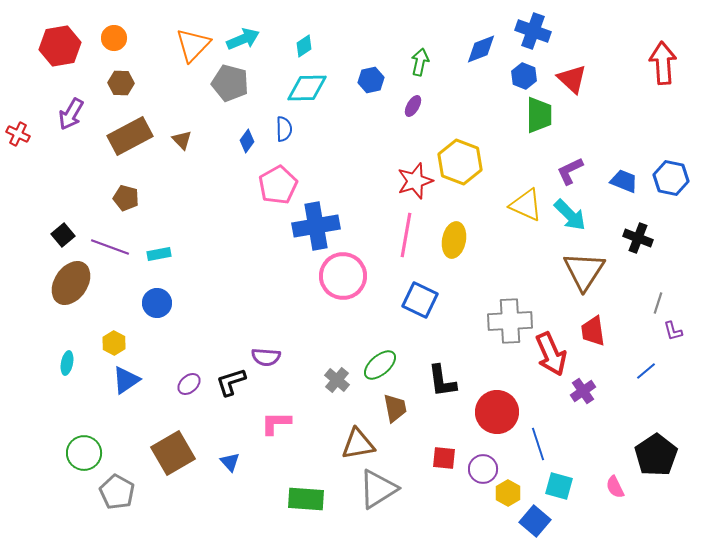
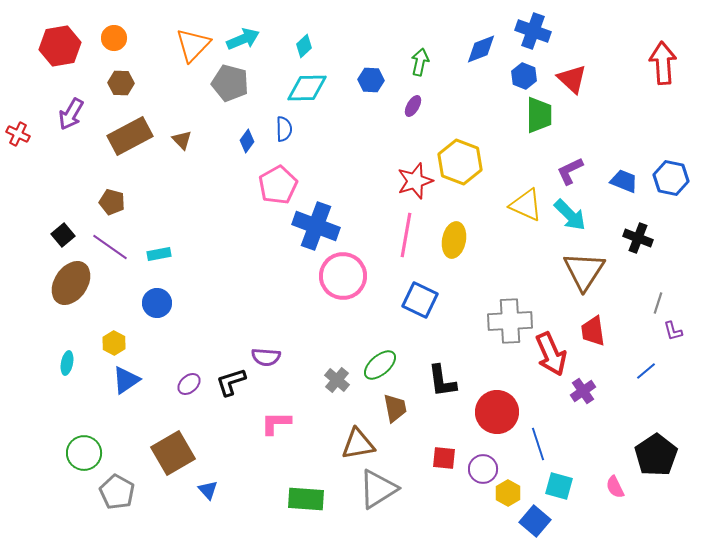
cyan diamond at (304, 46): rotated 10 degrees counterclockwise
blue hexagon at (371, 80): rotated 15 degrees clockwise
brown pentagon at (126, 198): moved 14 px left, 4 px down
blue cross at (316, 226): rotated 30 degrees clockwise
purple line at (110, 247): rotated 15 degrees clockwise
blue triangle at (230, 462): moved 22 px left, 28 px down
